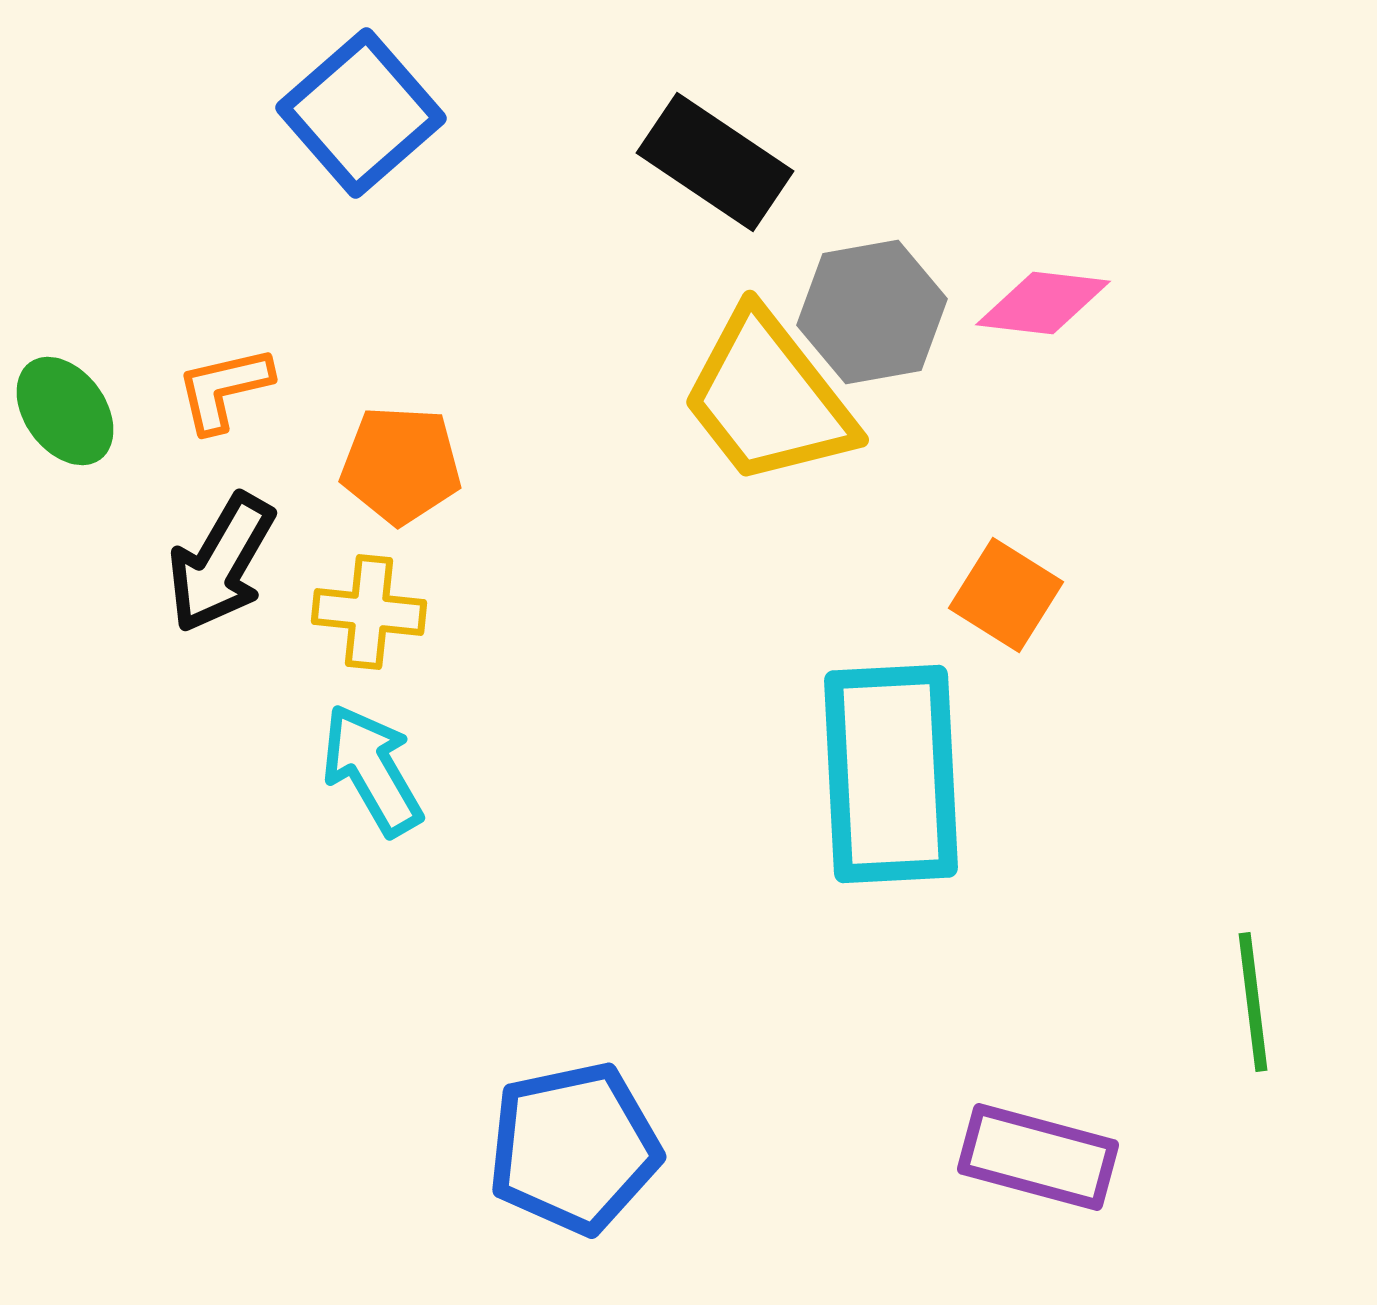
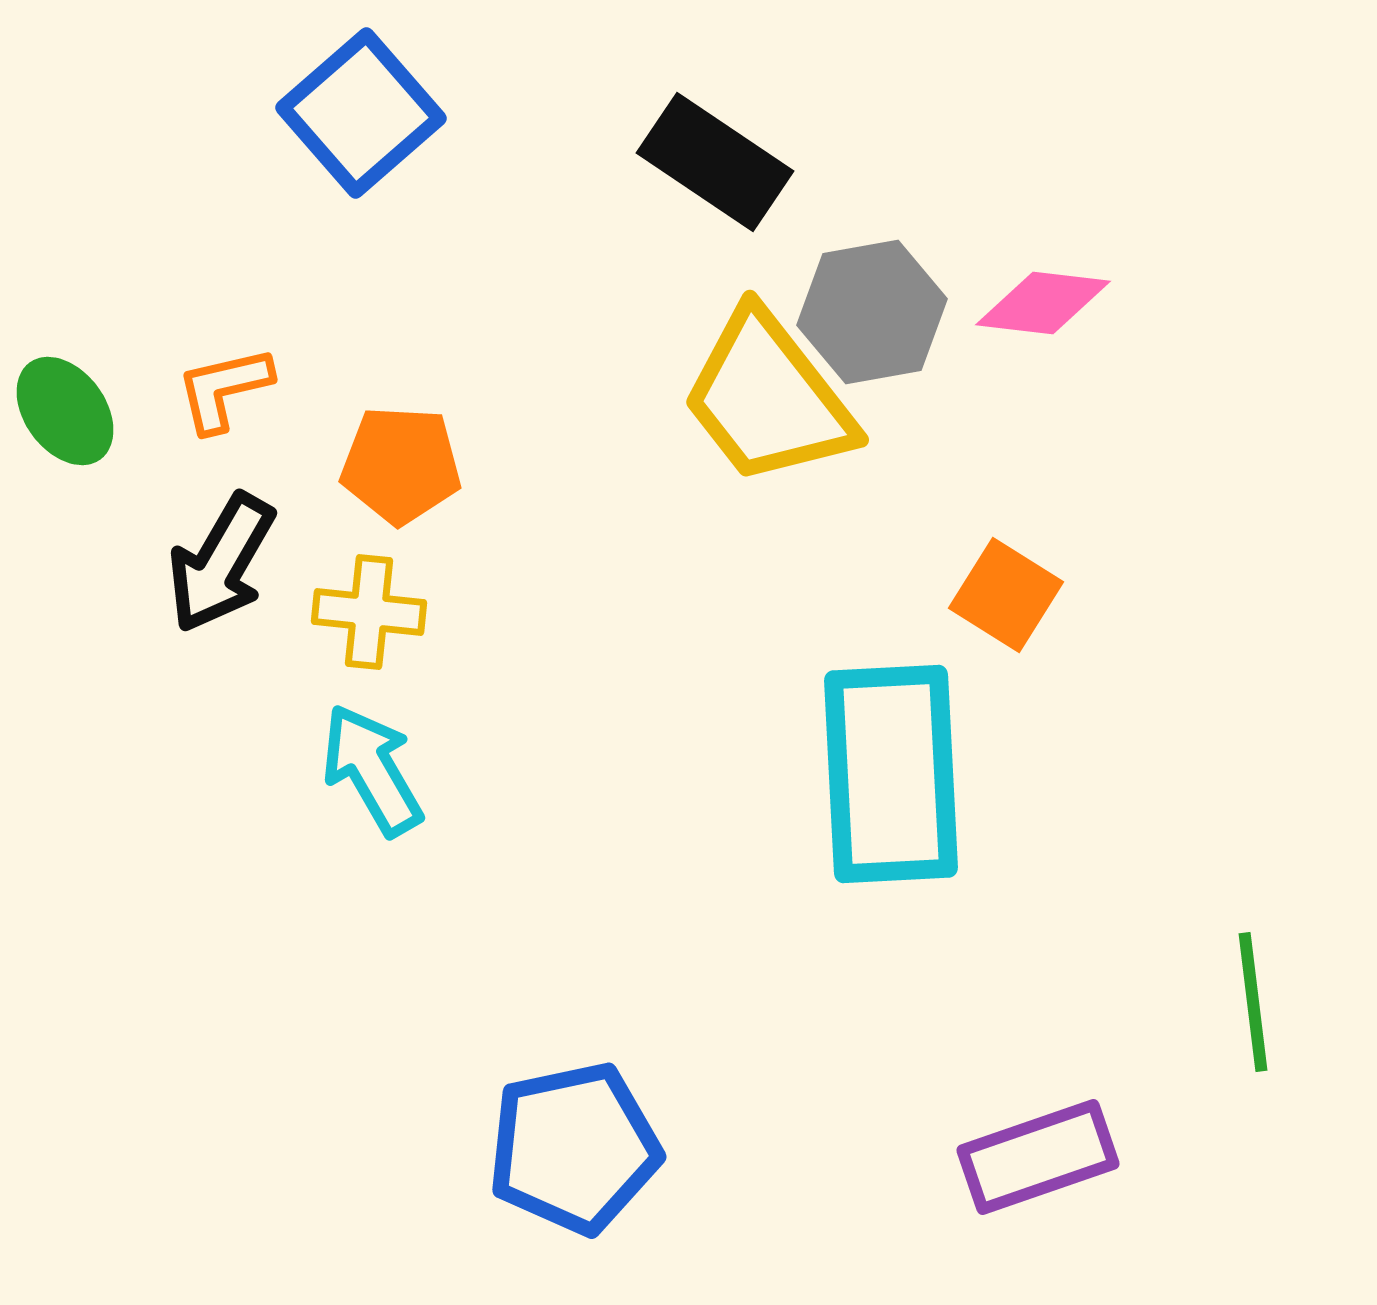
purple rectangle: rotated 34 degrees counterclockwise
